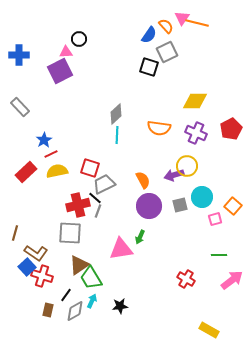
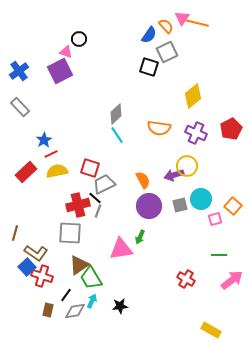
pink triangle at (66, 52): rotated 24 degrees clockwise
blue cross at (19, 55): moved 16 px down; rotated 36 degrees counterclockwise
yellow diamond at (195, 101): moved 2 px left, 5 px up; rotated 40 degrees counterclockwise
cyan line at (117, 135): rotated 36 degrees counterclockwise
cyan circle at (202, 197): moved 1 px left, 2 px down
gray diamond at (75, 311): rotated 20 degrees clockwise
yellow rectangle at (209, 330): moved 2 px right
